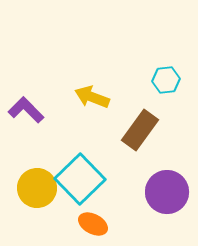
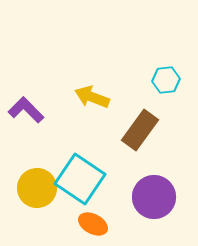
cyan square: rotated 12 degrees counterclockwise
purple circle: moved 13 px left, 5 px down
